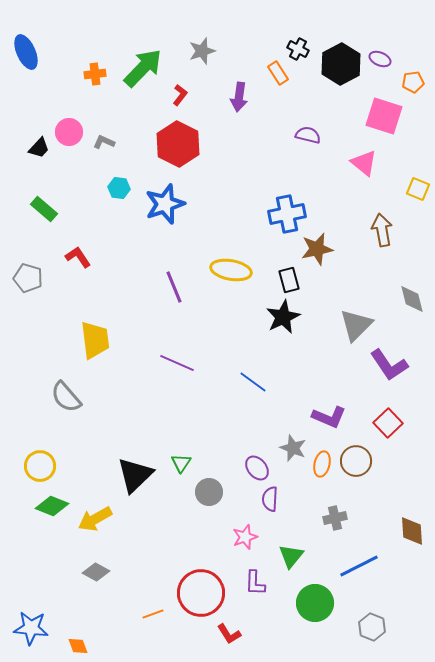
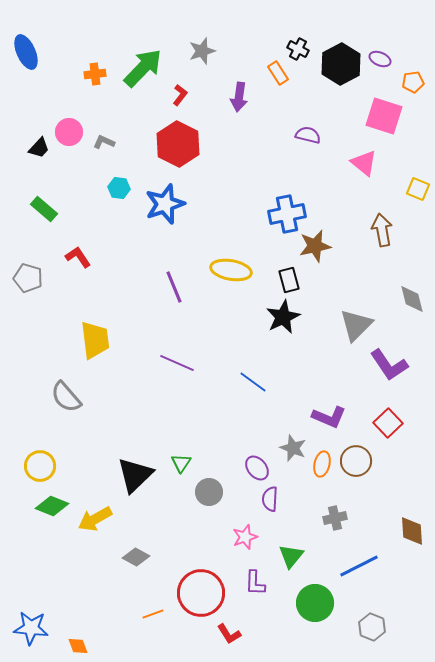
brown star at (317, 249): moved 2 px left, 3 px up
gray diamond at (96, 572): moved 40 px right, 15 px up
